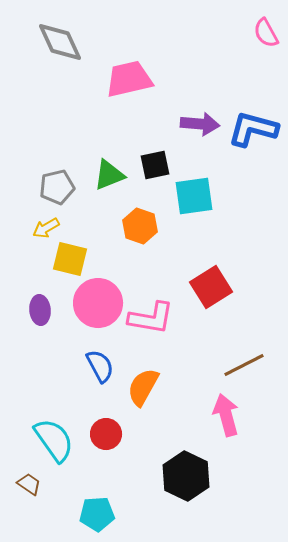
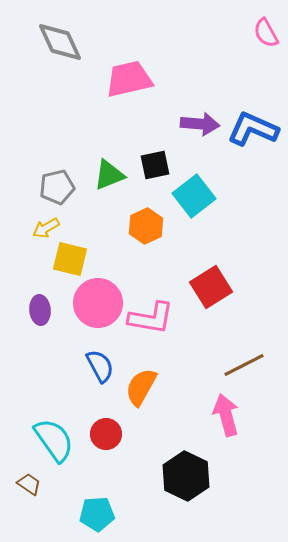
blue L-shape: rotated 9 degrees clockwise
cyan square: rotated 30 degrees counterclockwise
orange hexagon: moved 6 px right; rotated 16 degrees clockwise
orange semicircle: moved 2 px left
